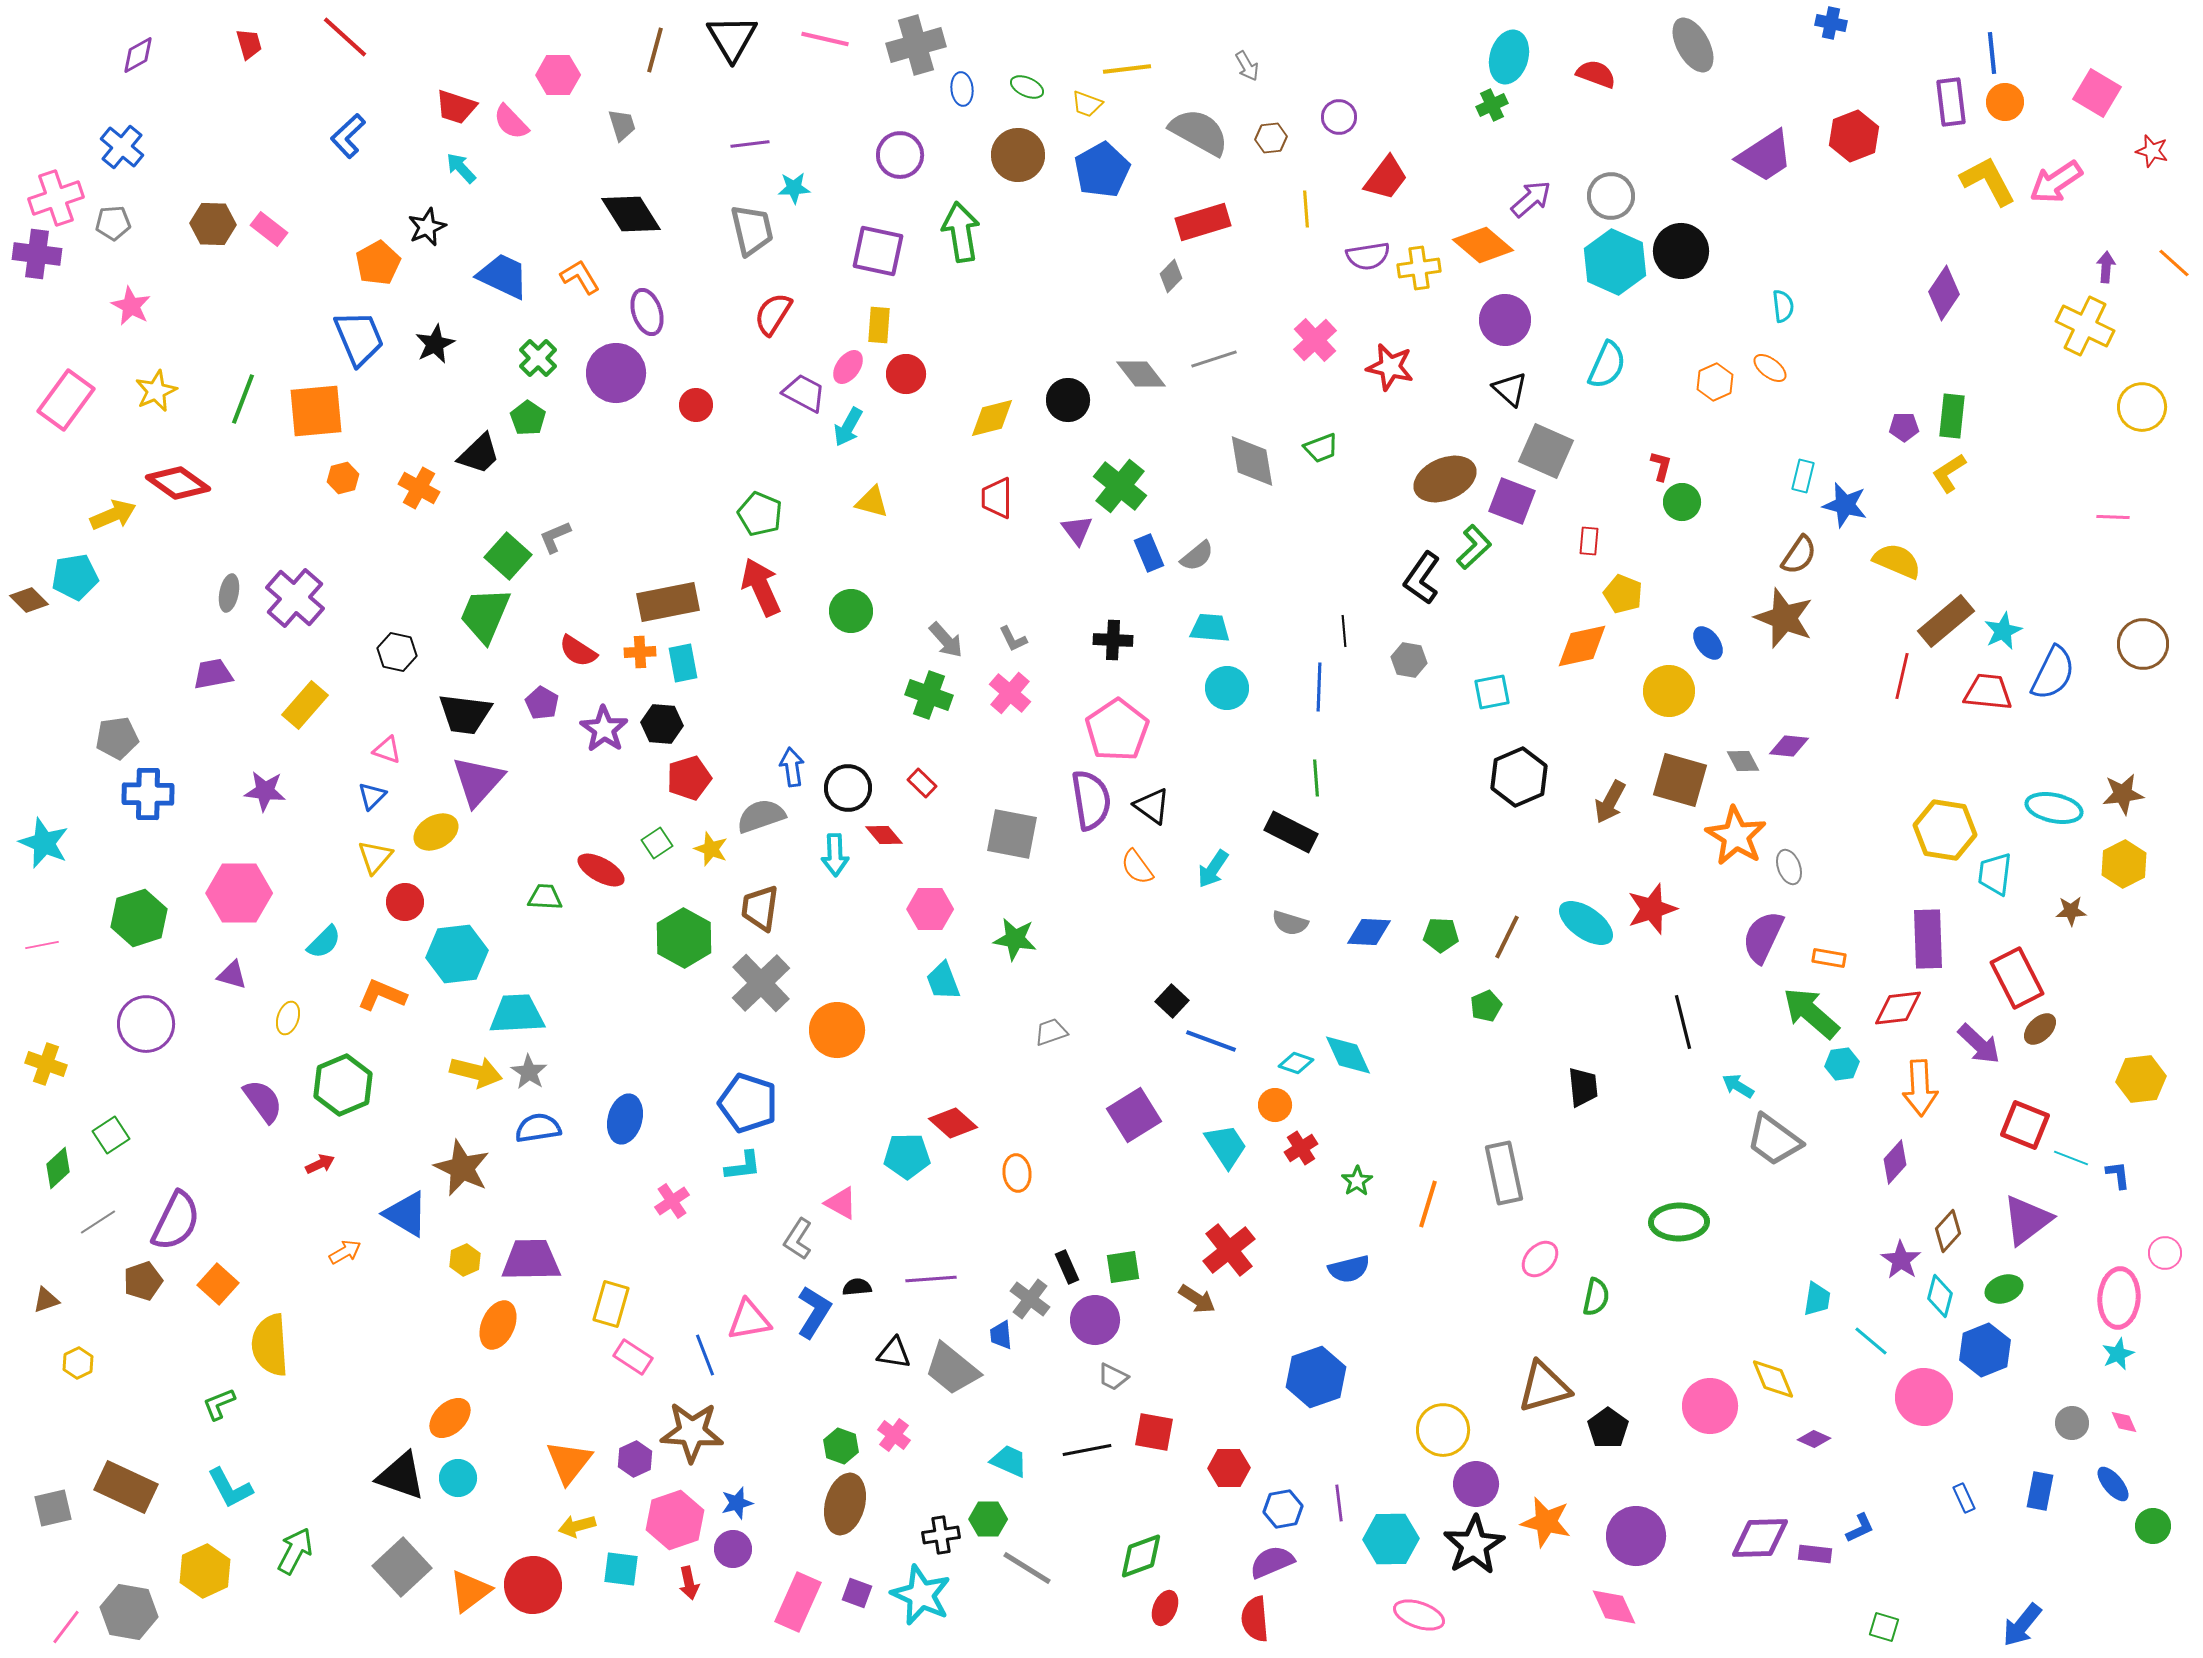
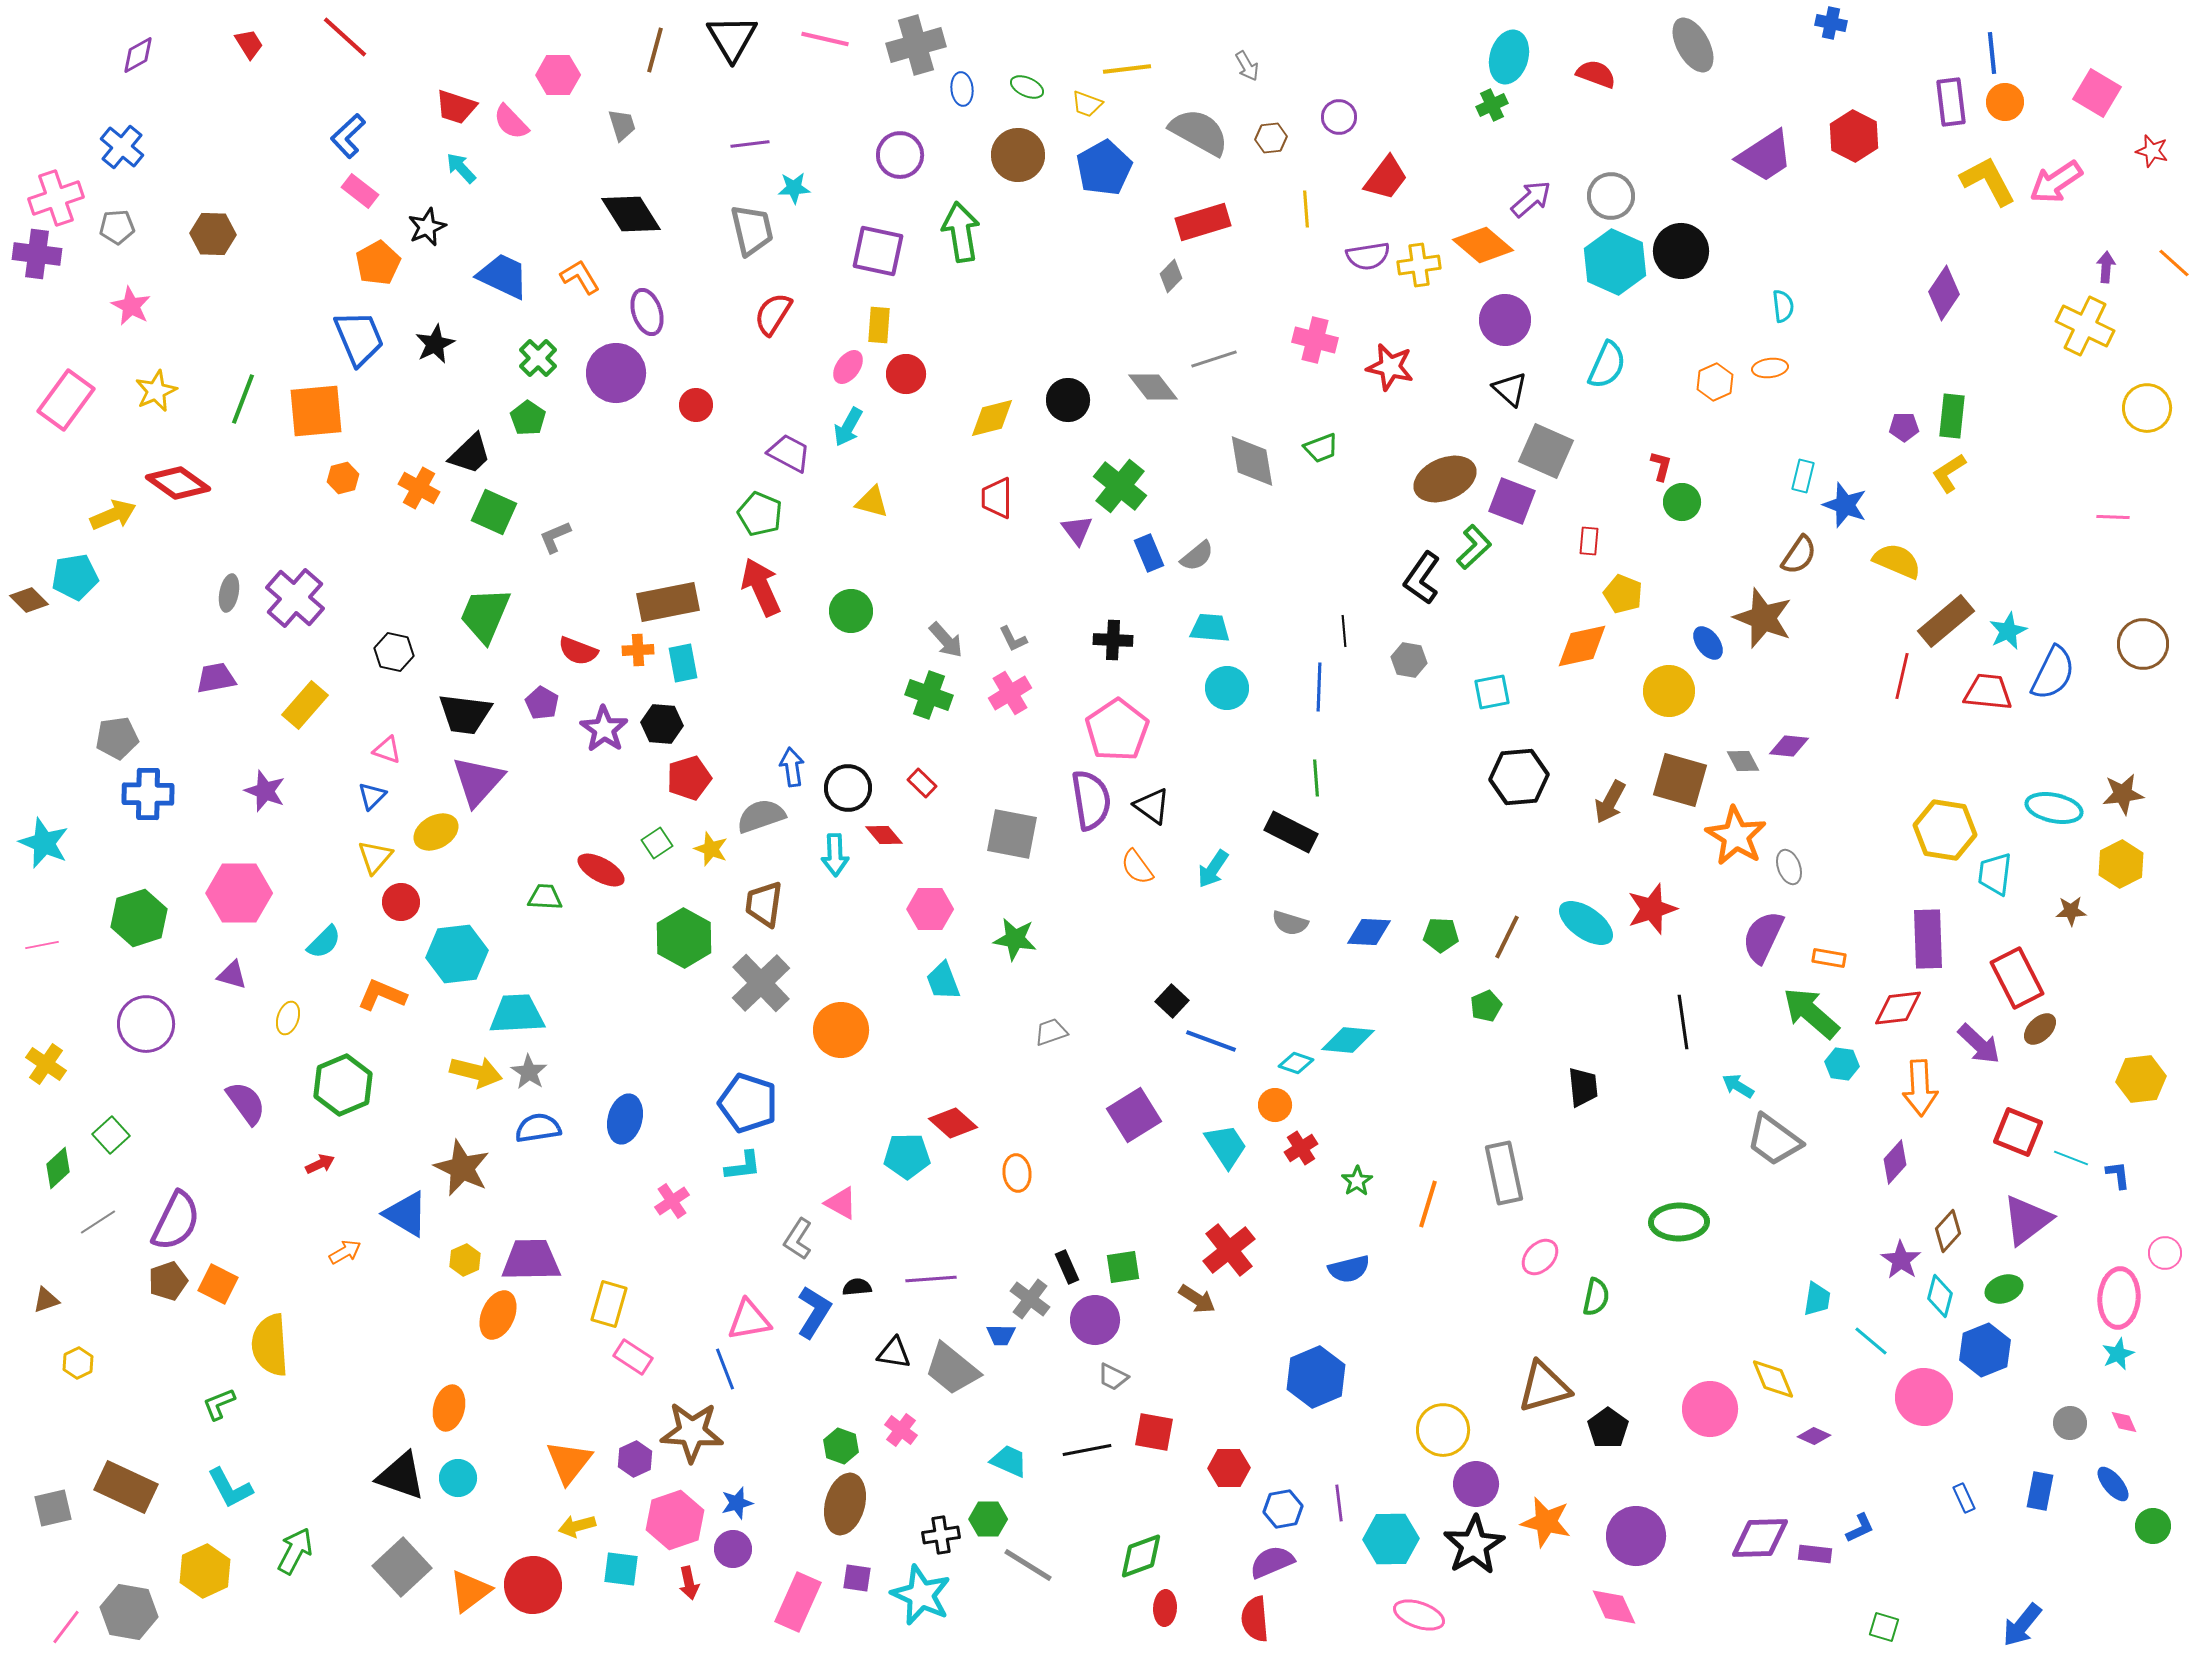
red trapezoid at (249, 44): rotated 16 degrees counterclockwise
red hexagon at (1854, 136): rotated 12 degrees counterclockwise
blue pentagon at (1102, 170): moved 2 px right, 2 px up
gray pentagon at (113, 223): moved 4 px right, 4 px down
brown hexagon at (213, 224): moved 10 px down
pink rectangle at (269, 229): moved 91 px right, 38 px up
yellow cross at (1419, 268): moved 3 px up
pink cross at (1315, 340): rotated 33 degrees counterclockwise
orange ellipse at (1770, 368): rotated 44 degrees counterclockwise
gray diamond at (1141, 374): moved 12 px right, 13 px down
purple trapezoid at (804, 393): moved 15 px left, 60 px down
yellow circle at (2142, 407): moved 5 px right, 1 px down
black trapezoid at (479, 454): moved 9 px left
blue star at (1845, 505): rotated 6 degrees clockwise
green square at (508, 556): moved 14 px left, 44 px up; rotated 18 degrees counterclockwise
brown star at (1784, 618): moved 21 px left
cyan star at (2003, 631): moved 5 px right
red semicircle at (578, 651): rotated 12 degrees counterclockwise
black hexagon at (397, 652): moved 3 px left
orange cross at (640, 652): moved 2 px left, 2 px up
purple trapezoid at (213, 674): moved 3 px right, 4 px down
pink cross at (1010, 693): rotated 18 degrees clockwise
black hexagon at (1519, 777): rotated 18 degrees clockwise
purple star at (265, 791): rotated 15 degrees clockwise
yellow hexagon at (2124, 864): moved 3 px left
red circle at (405, 902): moved 4 px left
brown trapezoid at (760, 908): moved 4 px right, 4 px up
black line at (1683, 1022): rotated 6 degrees clockwise
orange circle at (837, 1030): moved 4 px right
cyan diamond at (1348, 1055): moved 15 px up; rotated 60 degrees counterclockwise
yellow cross at (46, 1064): rotated 15 degrees clockwise
cyan hexagon at (1842, 1064): rotated 16 degrees clockwise
purple semicircle at (263, 1101): moved 17 px left, 2 px down
red square at (2025, 1125): moved 7 px left, 7 px down
green square at (111, 1135): rotated 9 degrees counterclockwise
pink ellipse at (1540, 1259): moved 2 px up
brown pentagon at (143, 1281): moved 25 px right
orange square at (218, 1284): rotated 15 degrees counterclockwise
yellow rectangle at (611, 1304): moved 2 px left
orange ellipse at (498, 1325): moved 10 px up
blue trapezoid at (1001, 1335): rotated 84 degrees counterclockwise
blue line at (705, 1355): moved 20 px right, 14 px down
blue hexagon at (1316, 1377): rotated 4 degrees counterclockwise
pink circle at (1710, 1406): moved 3 px down
orange ellipse at (450, 1418): moved 1 px left, 10 px up; rotated 33 degrees counterclockwise
gray circle at (2072, 1423): moved 2 px left
pink cross at (894, 1435): moved 7 px right, 5 px up
purple diamond at (1814, 1439): moved 3 px up
gray line at (1027, 1568): moved 1 px right, 3 px up
purple square at (857, 1593): moved 15 px up; rotated 12 degrees counterclockwise
red ellipse at (1165, 1608): rotated 20 degrees counterclockwise
